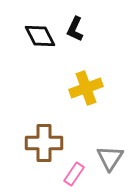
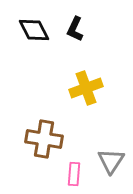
black diamond: moved 6 px left, 6 px up
brown cross: moved 4 px up; rotated 9 degrees clockwise
gray triangle: moved 1 px right, 3 px down
pink rectangle: rotated 30 degrees counterclockwise
